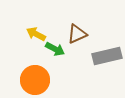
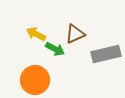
brown triangle: moved 2 px left
gray rectangle: moved 1 px left, 2 px up
